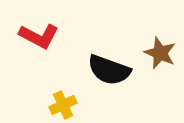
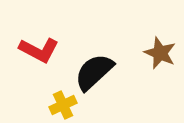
red L-shape: moved 14 px down
black semicircle: moved 15 px left, 2 px down; rotated 117 degrees clockwise
